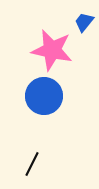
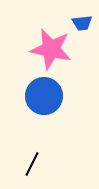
blue trapezoid: moved 2 px left, 1 px down; rotated 135 degrees counterclockwise
pink star: moved 1 px left, 1 px up
